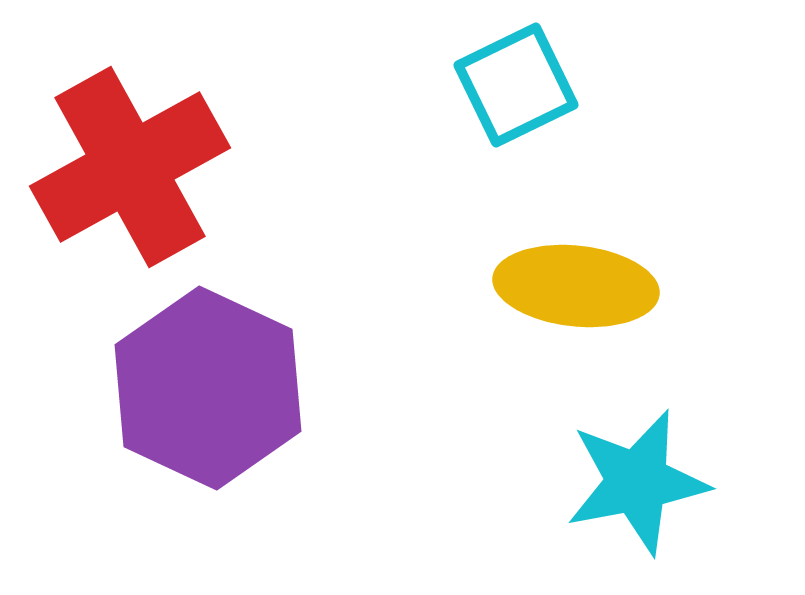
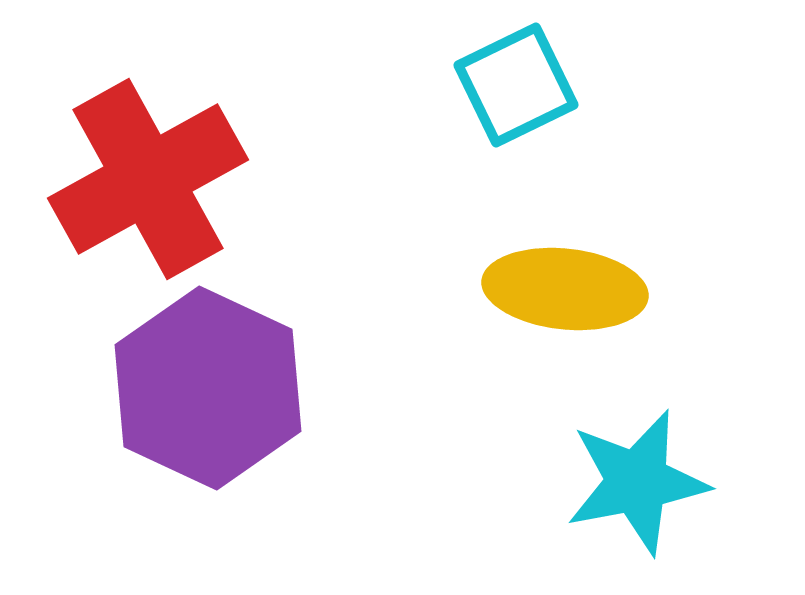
red cross: moved 18 px right, 12 px down
yellow ellipse: moved 11 px left, 3 px down
